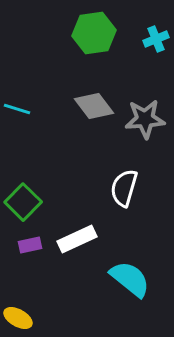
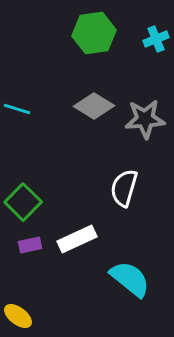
gray diamond: rotated 21 degrees counterclockwise
yellow ellipse: moved 2 px up; rotated 8 degrees clockwise
